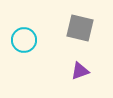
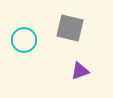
gray square: moved 10 px left
